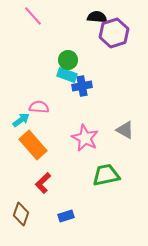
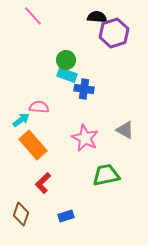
green circle: moved 2 px left
blue cross: moved 2 px right, 3 px down; rotated 18 degrees clockwise
